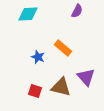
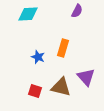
orange rectangle: rotated 66 degrees clockwise
